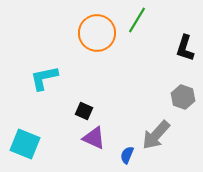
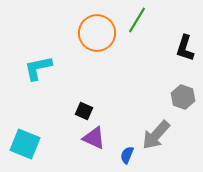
cyan L-shape: moved 6 px left, 10 px up
